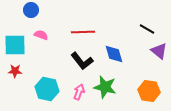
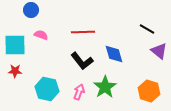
green star: rotated 25 degrees clockwise
orange hexagon: rotated 10 degrees clockwise
